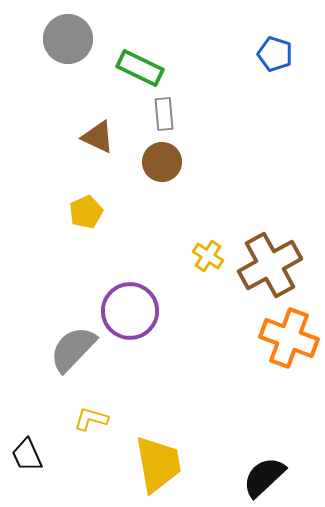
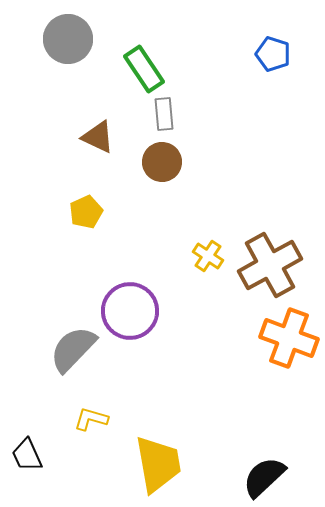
blue pentagon: moved 2 px left
green rectangle: moved 4 px right, 1 px down; rotated 30 degrees clockwise
